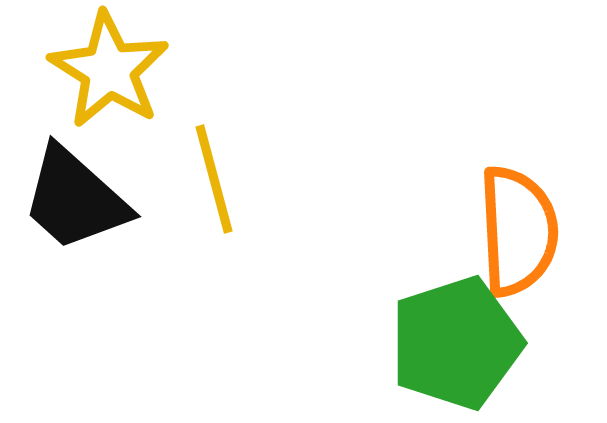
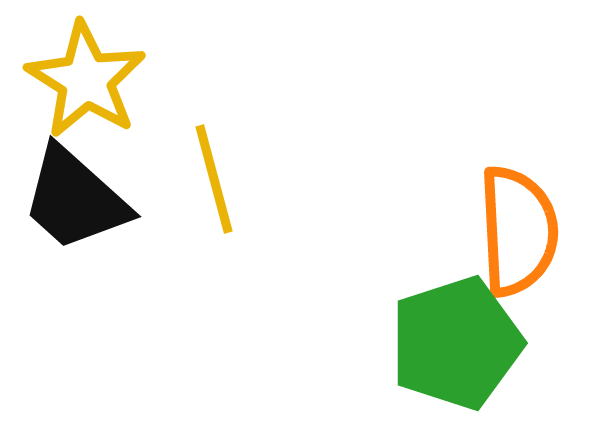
yellow star: moved 23 px left, 10 px down
